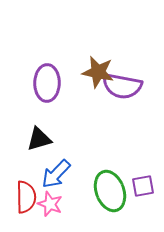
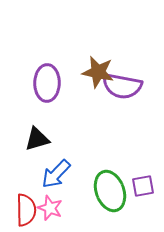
black triangle: moved 2 px left
red semicircle: moved 13 px down
pink star: moved 4 px down
